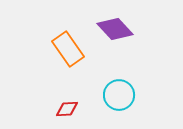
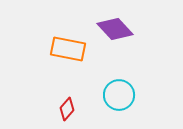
orange rectangle: rotated 44 degrees counterclockwise
red diamond: rotated 45 degrees counterclockwise
